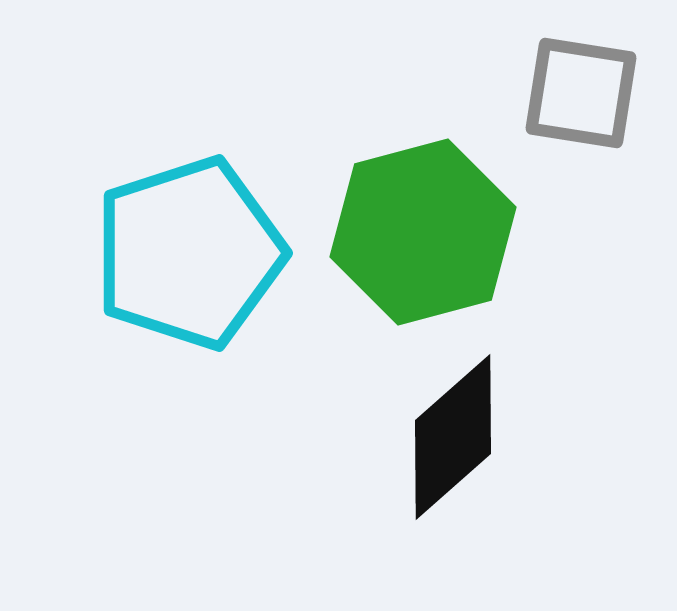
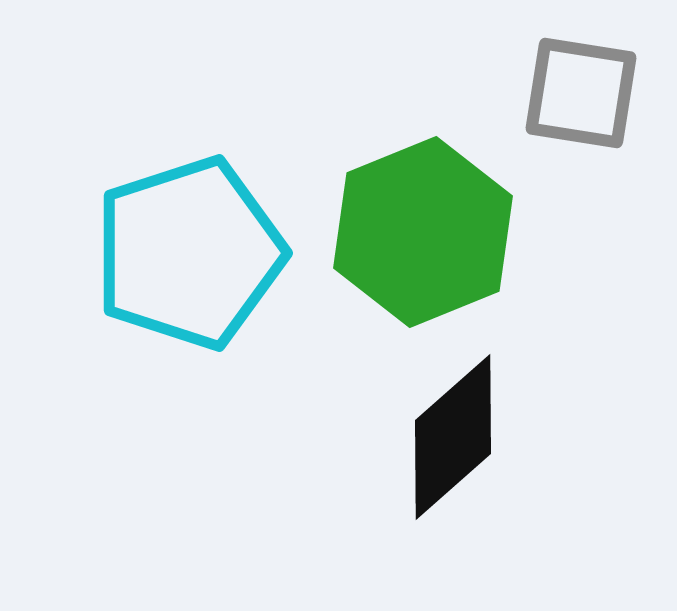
green hexagon: rotated 7 degrees counterclockwise
